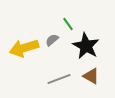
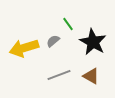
gray semicircle: moved 1 px right, 1 px down
black star: moved 7 px right, 4 px up
gray line: moved 4 px up
